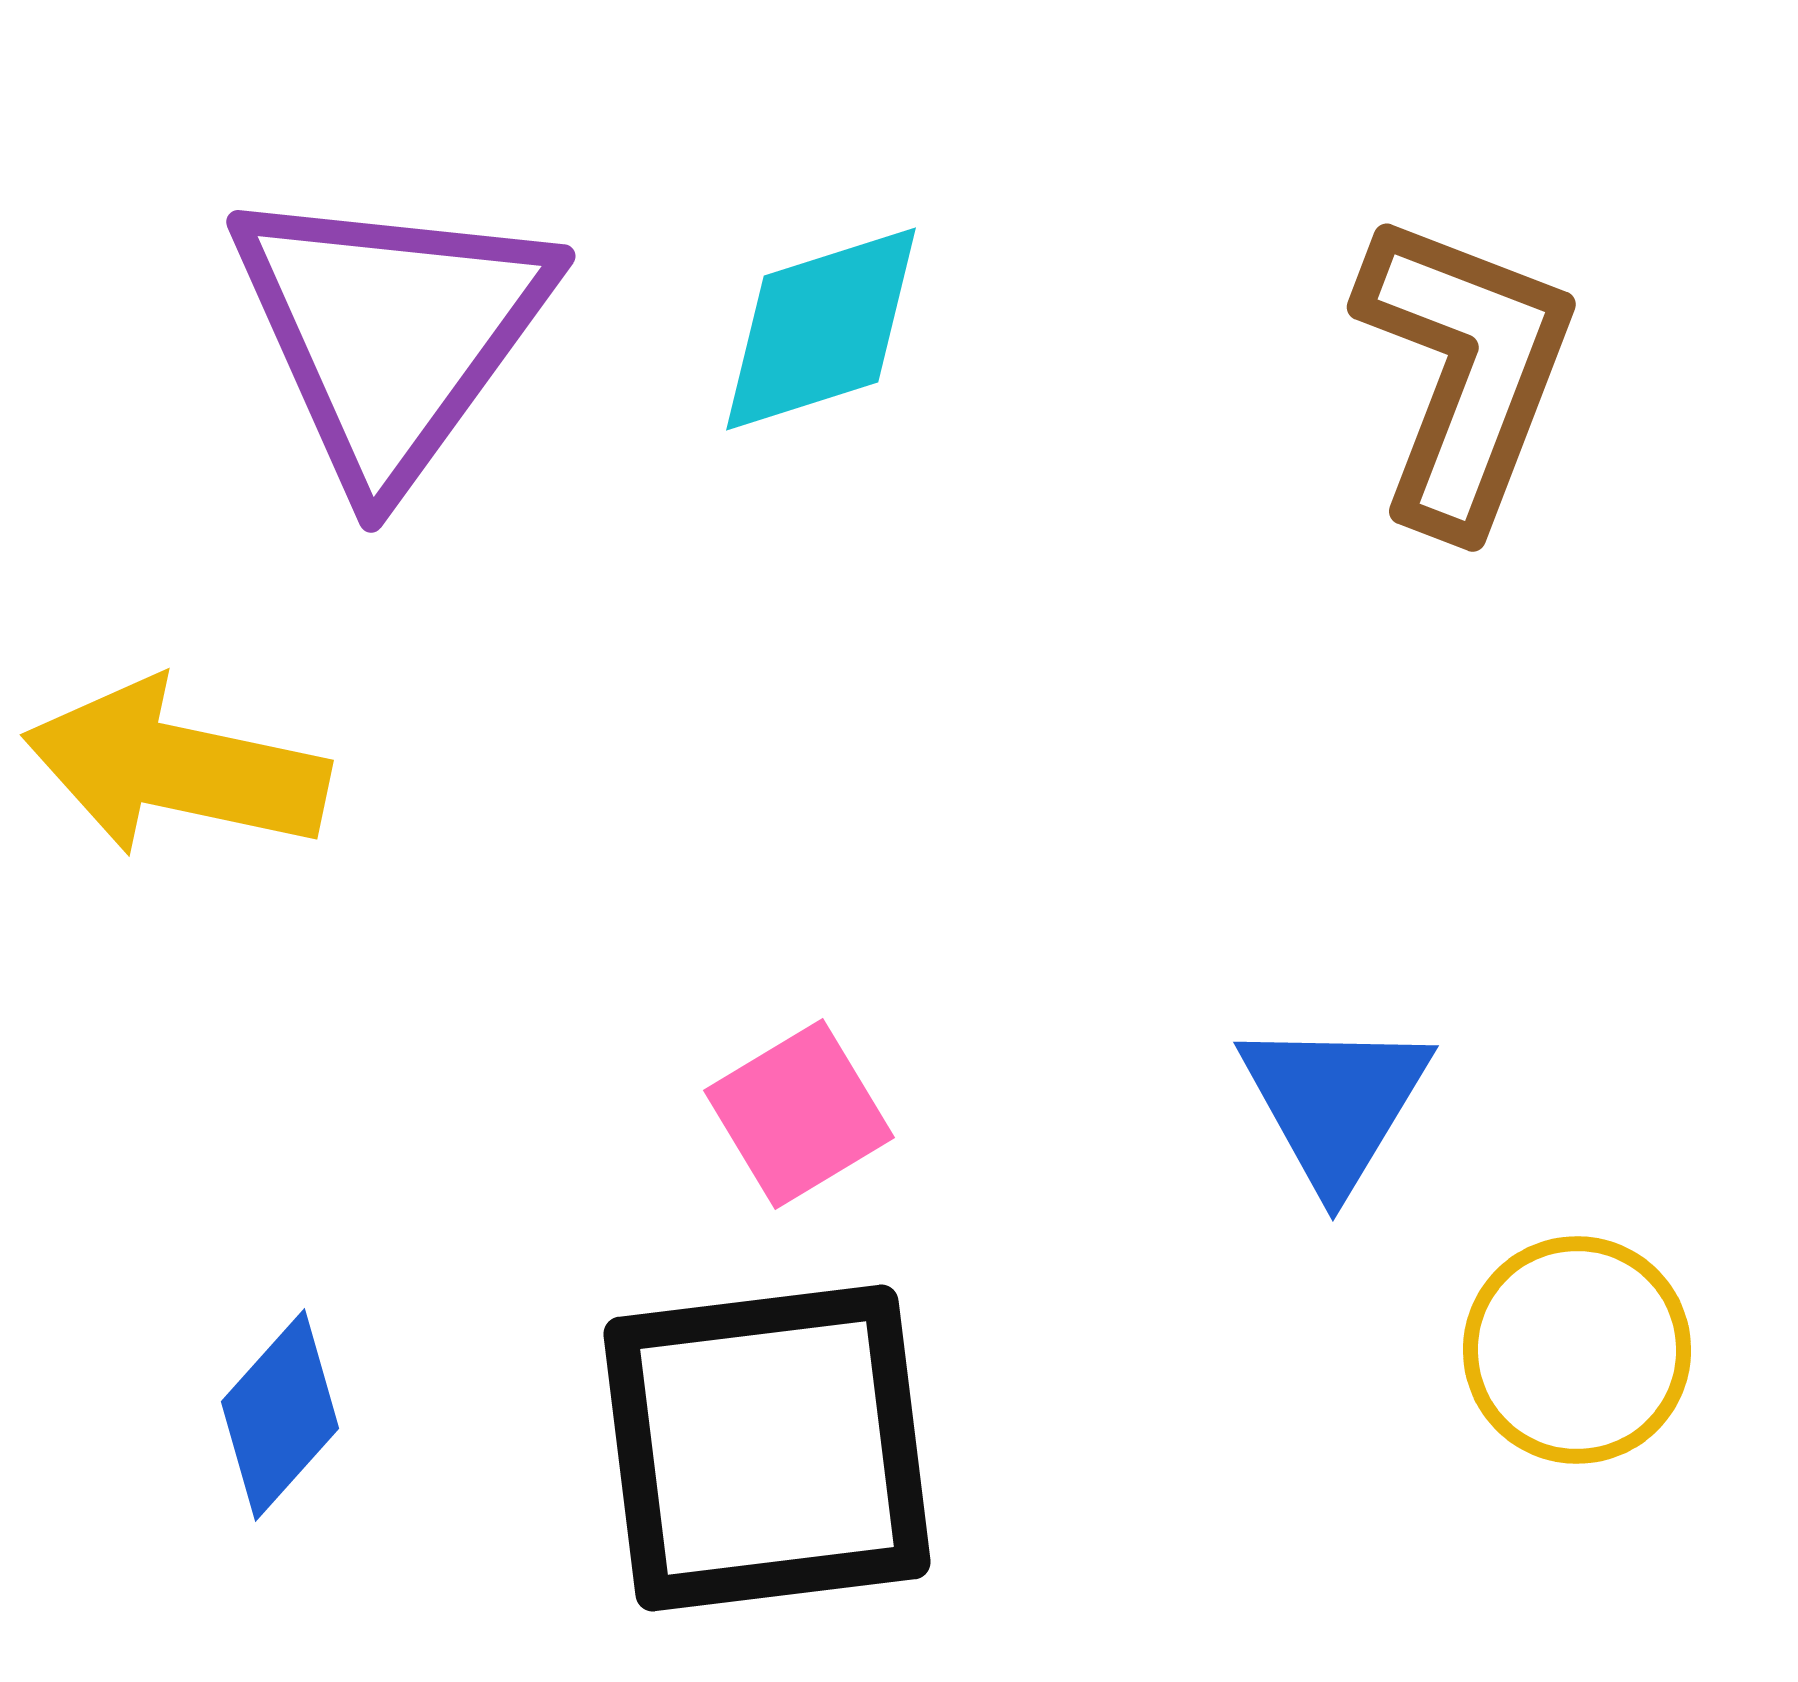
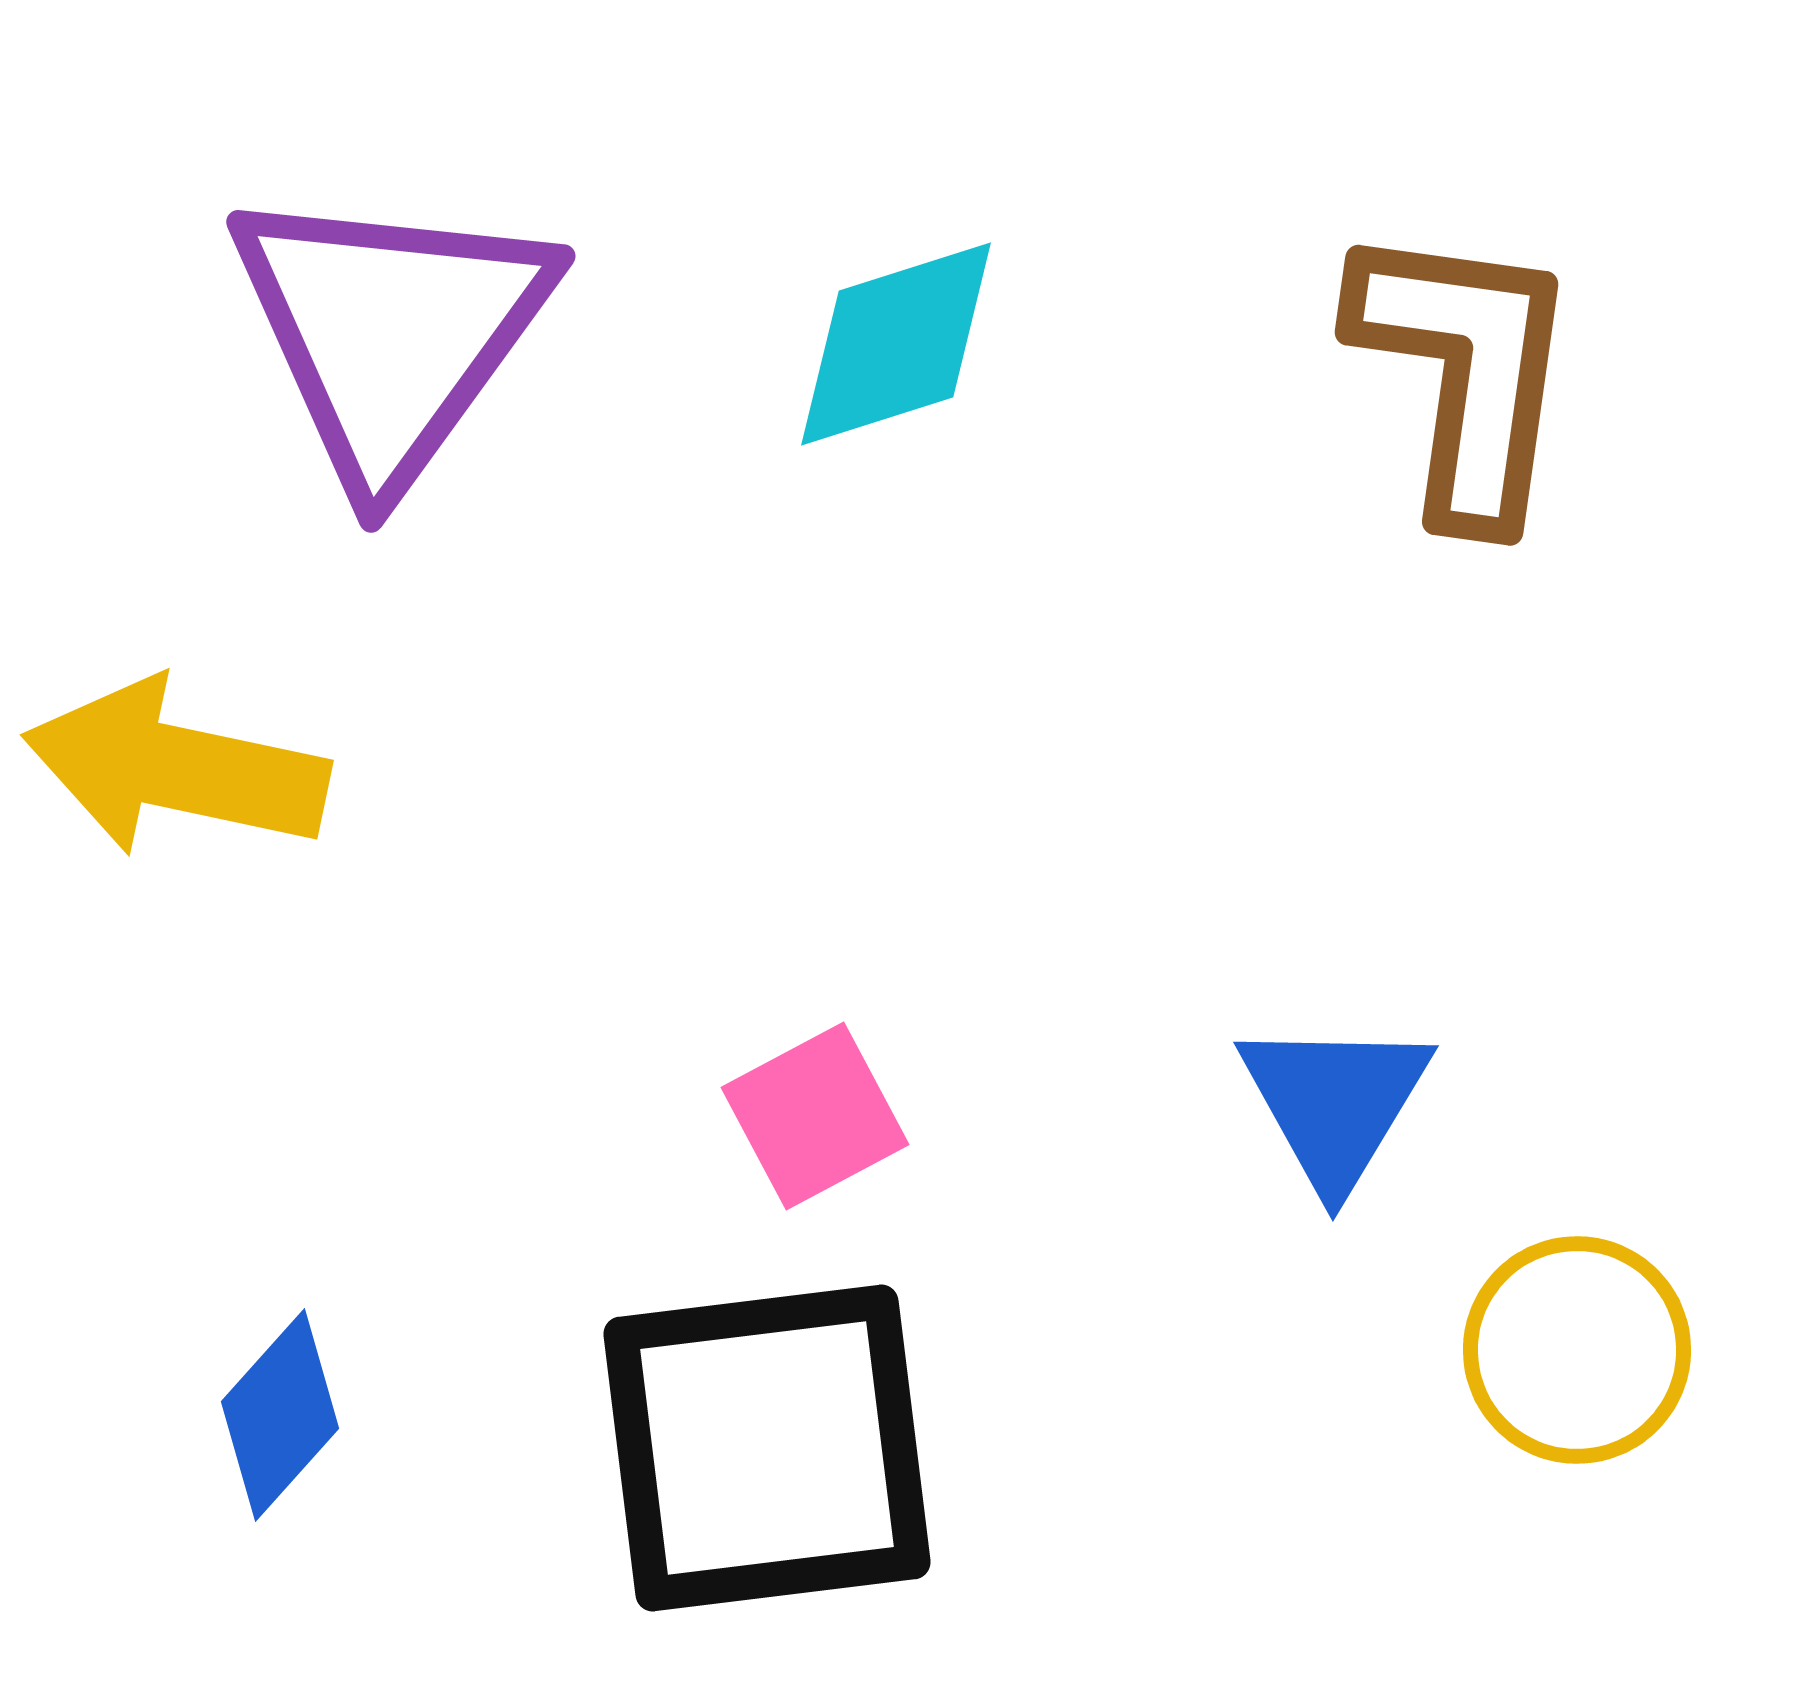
cyan diamond: moved 75 px right, 15 px down
brown L-shape: rotated 13 degrees counterclockwise
pink square: moved 16 px right, 2 px down; rotated 3 degrees clockwise
